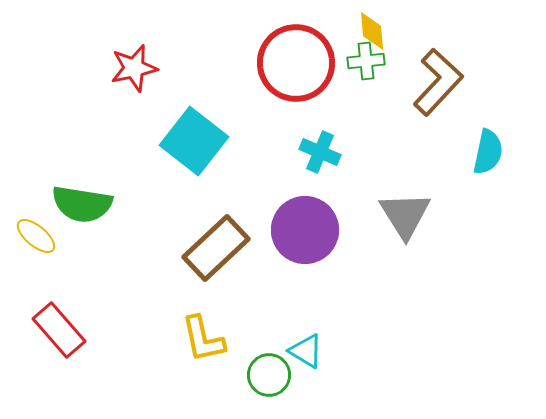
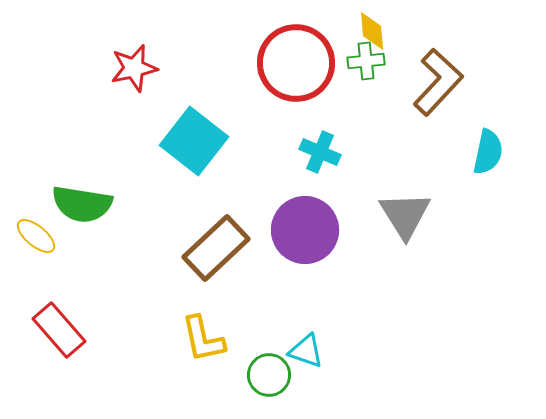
cyan triangle: rotated 12 degrees counterclockwise
